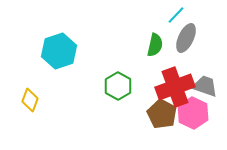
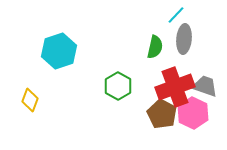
gray ellipse: moved 2 px left, 1 px down; rotated 20 degrees counterclockwise
green semicircle: moved 2 px down
